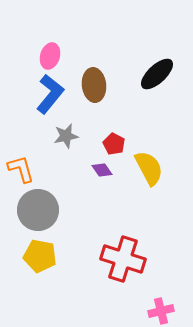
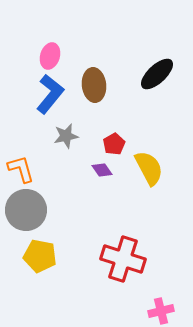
red pentagon: rotated 15 degrees clockwise
gray circle: moved 12 px left
